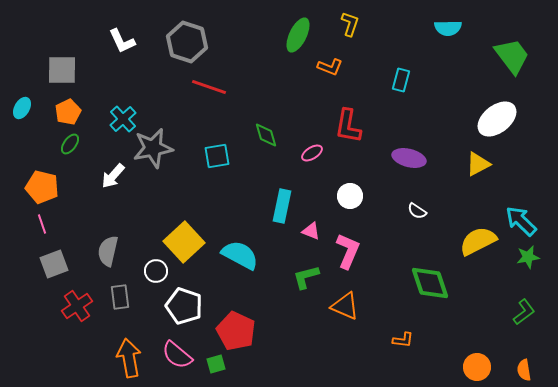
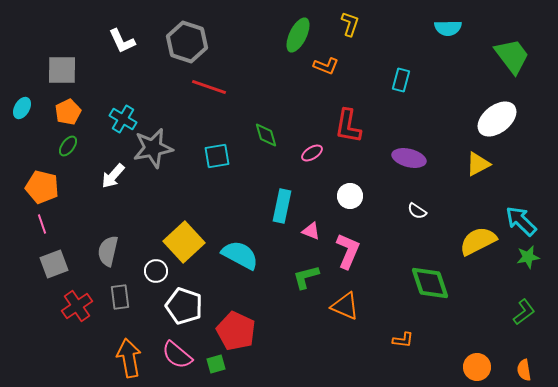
orange L-shape at (330, 67): moved 4 px left, 1 px up
cyan cross at (123, 119): rotated 16 degrees counterclockwise
green ellipse at (70, 144): moved 2 px left, 2 px down
